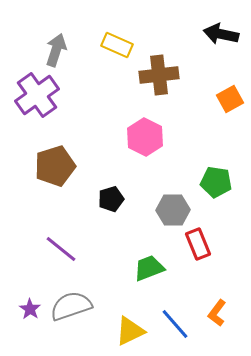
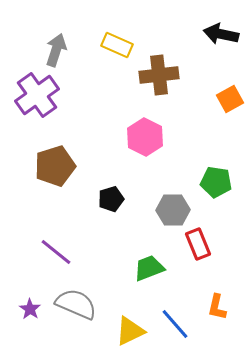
purple line: moved 5 px left, 3 px down
gray semicircle: moved 5 px right, 2 px up; rotated 42 degrees clockwise
orange L-shape: moved 6 px up; rotated 24 degrees counterclockwise
